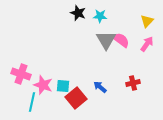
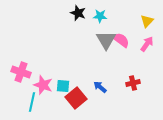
pink cross: moved 2 px up
